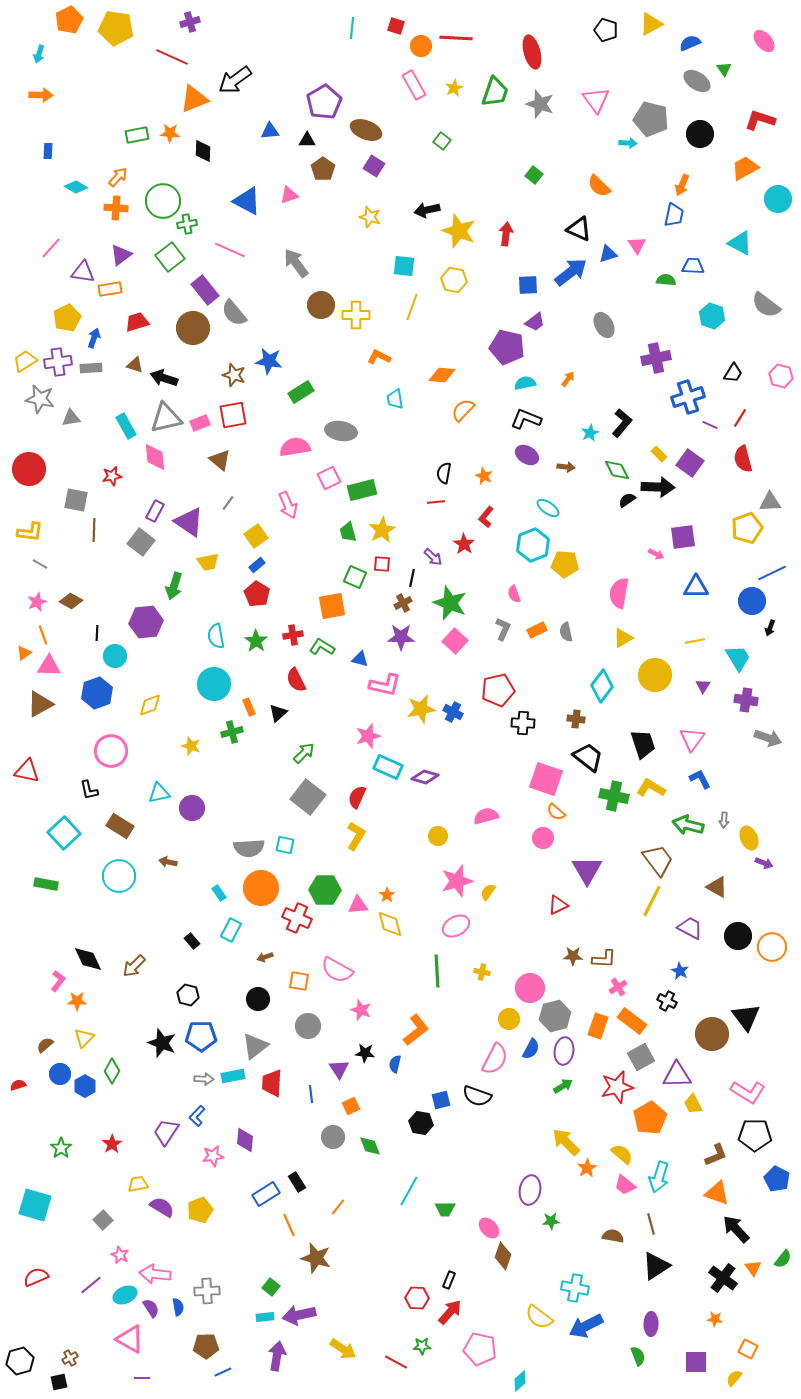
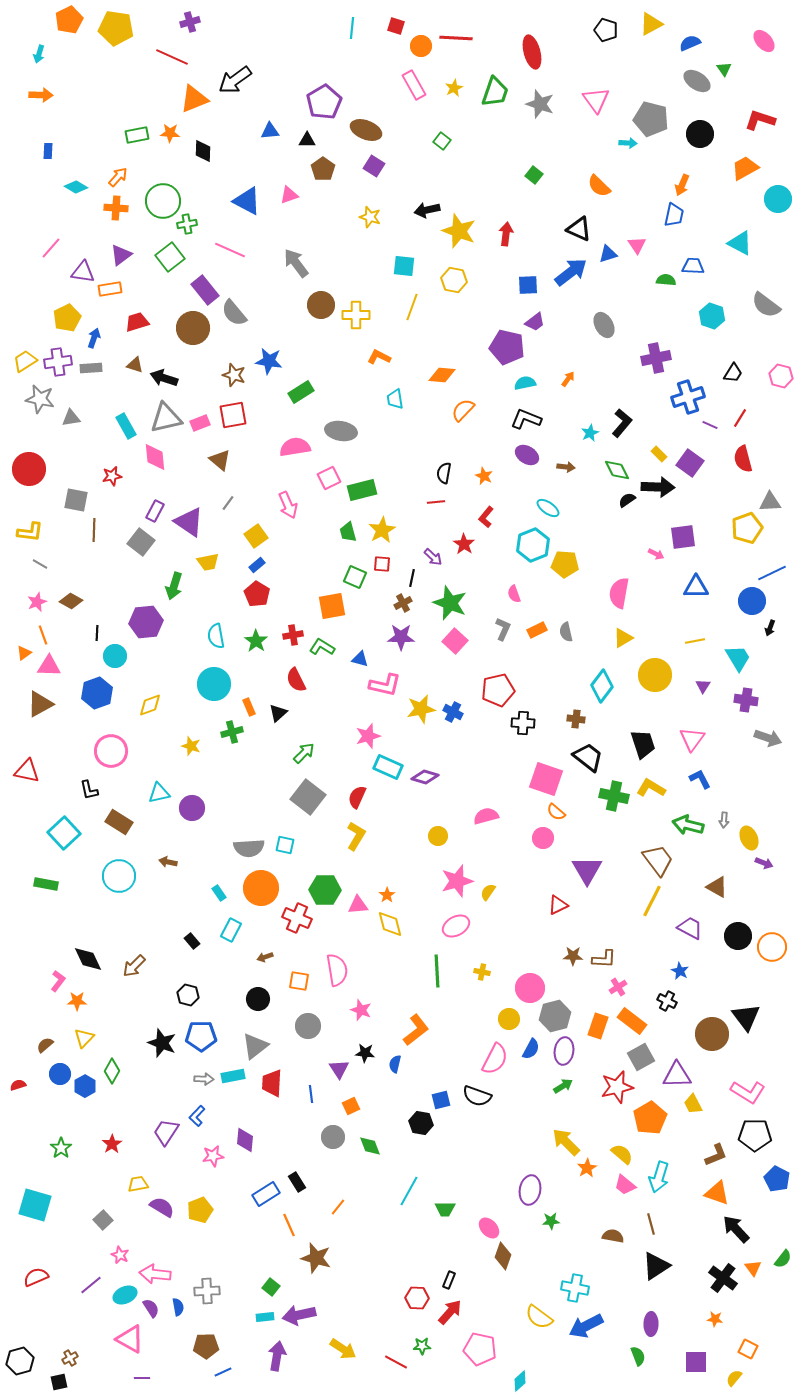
brown rectangle at (120, 826): moved 1 px left, 4 px up
pink semicircle at (337, 970): rotated 128 degrees counterclockwise
